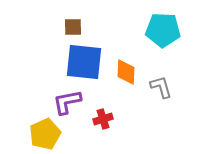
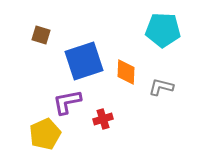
brown square: moved 32 px left, 8 px down; rotated 18 degrees clockwise
blue square: moved 1 px up; rotated 24 degrees counterclockwise
gray L-shape: rotated 60 degrees counterclockwise
